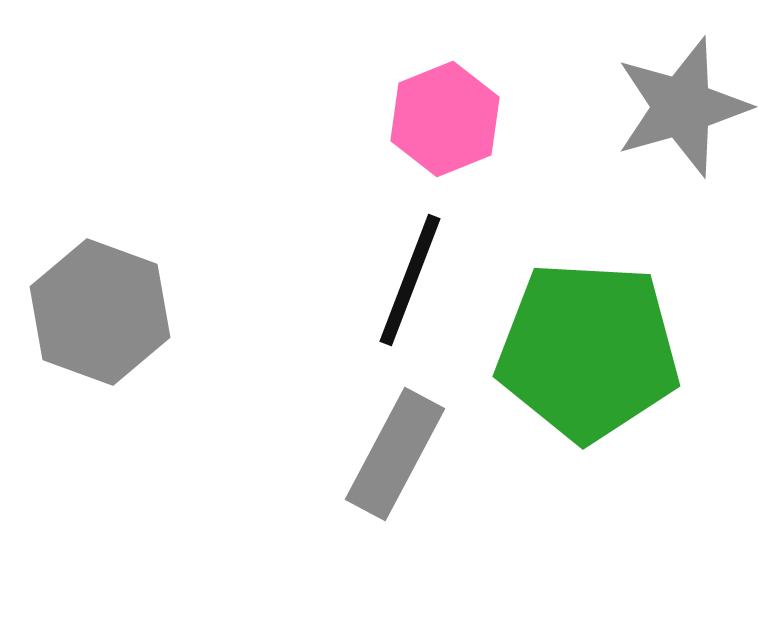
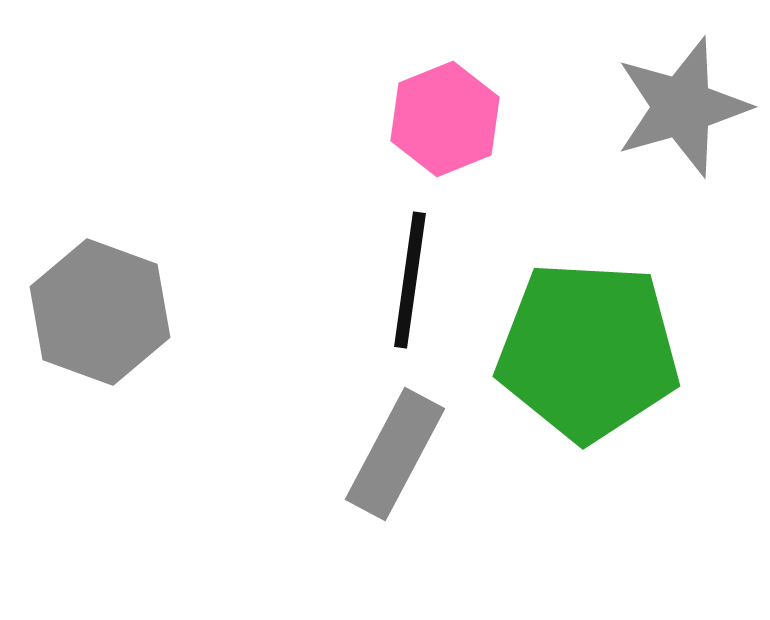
black line: rotated 13 degrees counterclockwise
